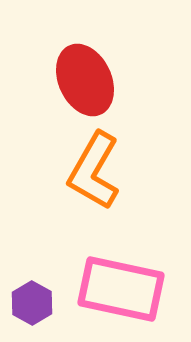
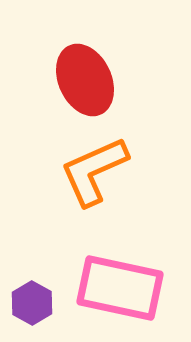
orange L-shape: rotated 36 degrees clockwise
pink rectangle: moved 1 px left, 1 px up
